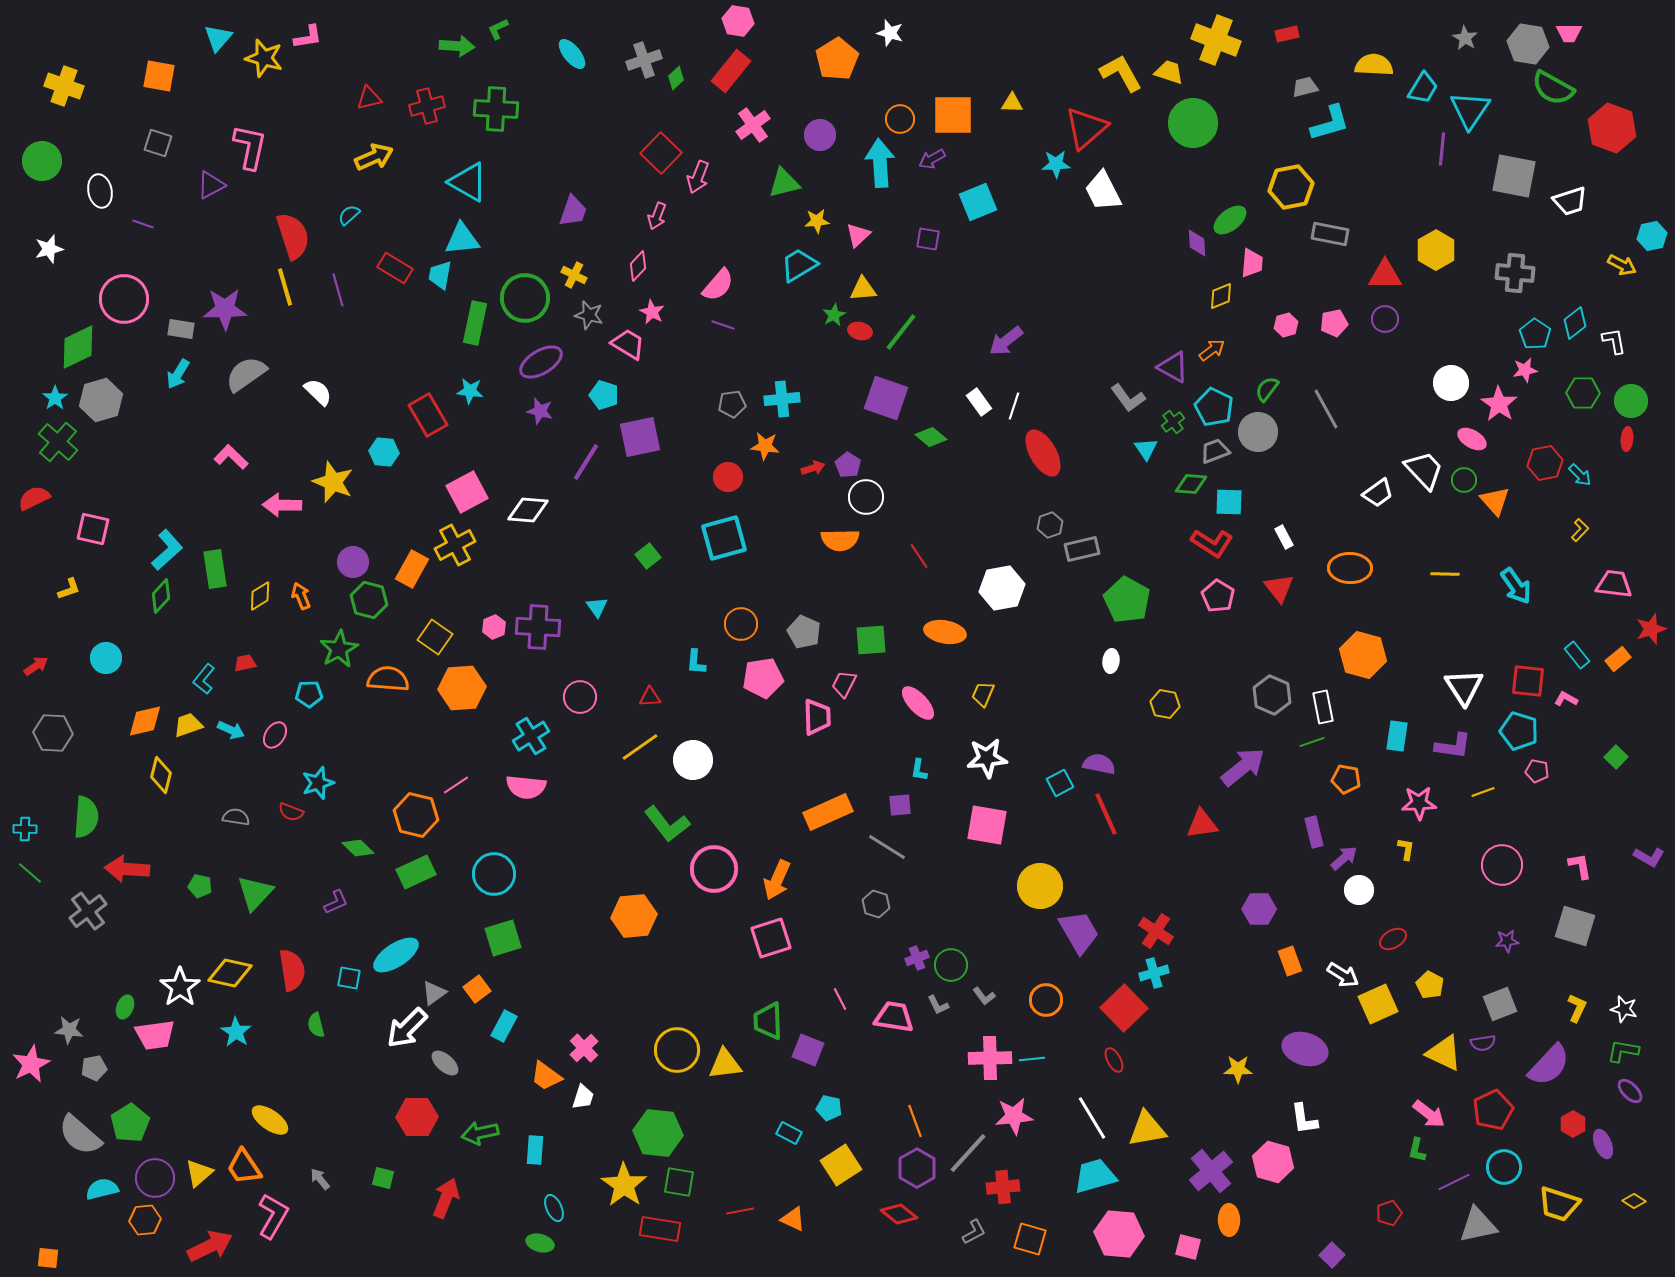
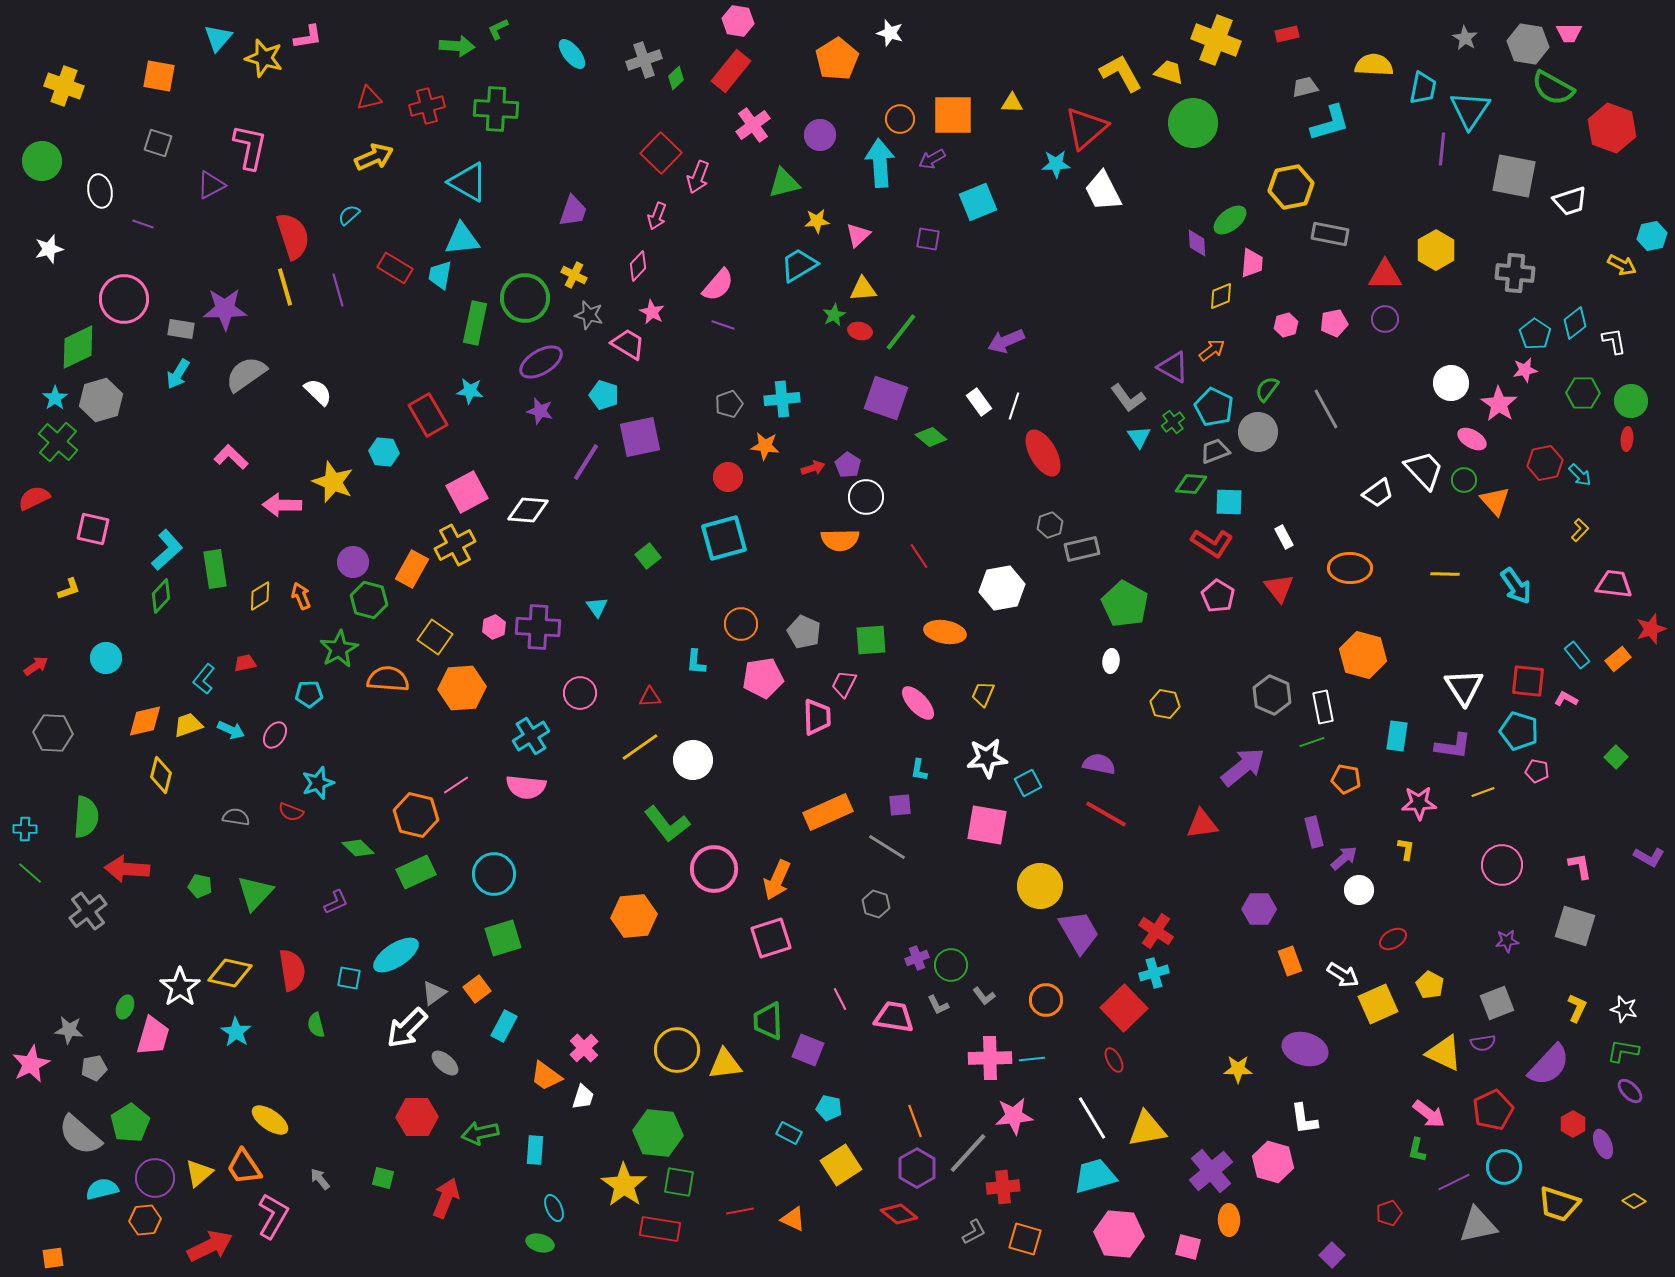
cyan trapezoid at (1423, 88): rotated 20 degrees counterclockwise
purple arrow at (1006, 341): rotated 15 degrees clockwise
gray pentagon at (732, 404): moved 3 px left; rotated 12 degrees counterclockwise
cyan triangle at (1146, 449): moved 7 px left, 12 px up
green pentagon at (1127, 600): moved 2 px left, 4 px down
pink circle at (580, 697): moved 4 px up
cyan square at (1060, 783): moved 32 px left
red line at (1106, 814): rotated 36 degrees counterclockwise
gray square at (1500, 1004): moved 3 px left, 1 px up
pink trapezoid at (155, 1035): moved 2 px left, 1 px down; rotated 66 degrees counterclockwise
orange square at (1030, 1239): moved 5 px left
orange square at (48, 1258): moved 5 px right; rotated 15 degrees counterclockwise
